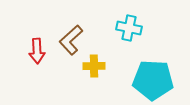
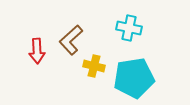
yellow cross: rotated 15 degrees clockwise
cyan pentagon: moved 19 px left, 2 px up; rotated 12 degrees counterclockwise
